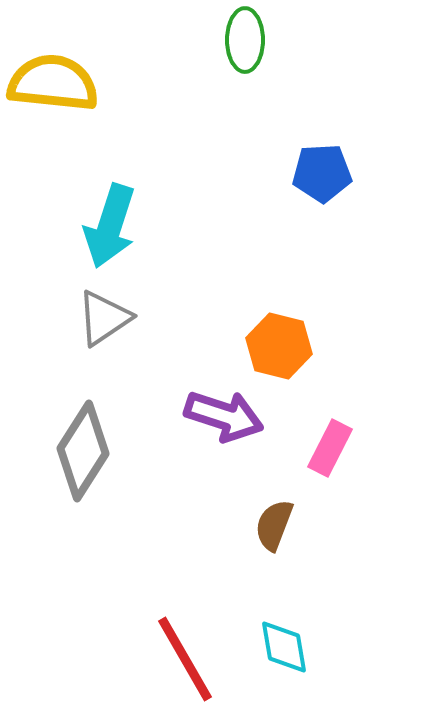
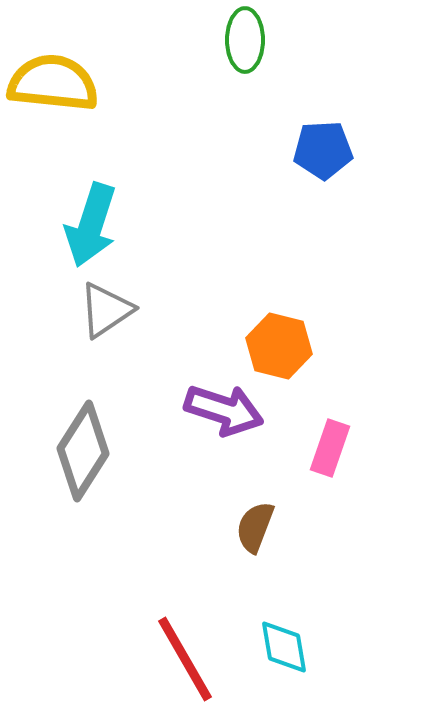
blue pentagon: moved 1 px right, 23 px up
cyan arrow: moved 19 px left, 1 px up
gray triangle: moved 2 px right, 8 px up
purple arrow: moved 6 px up
pink rectangle: rotated 8 degrees counterclockwise
brown semicircle: moved 19 px left, 2 px down
